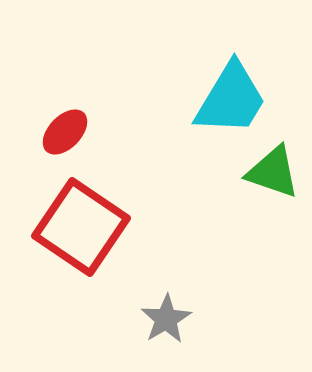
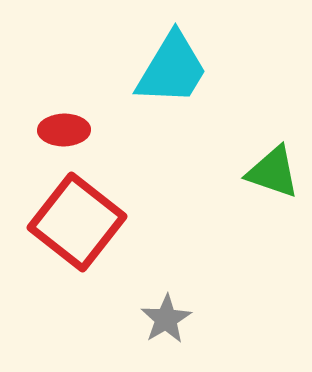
cyan trapezoid: moved 59 px left, 30 px up
red ellipse: moved 1 px left, 2 px up; rotated 45 degrees clockwise
red square: moved 4 px left, 5 px up; rotated 4 degrees clockwise
